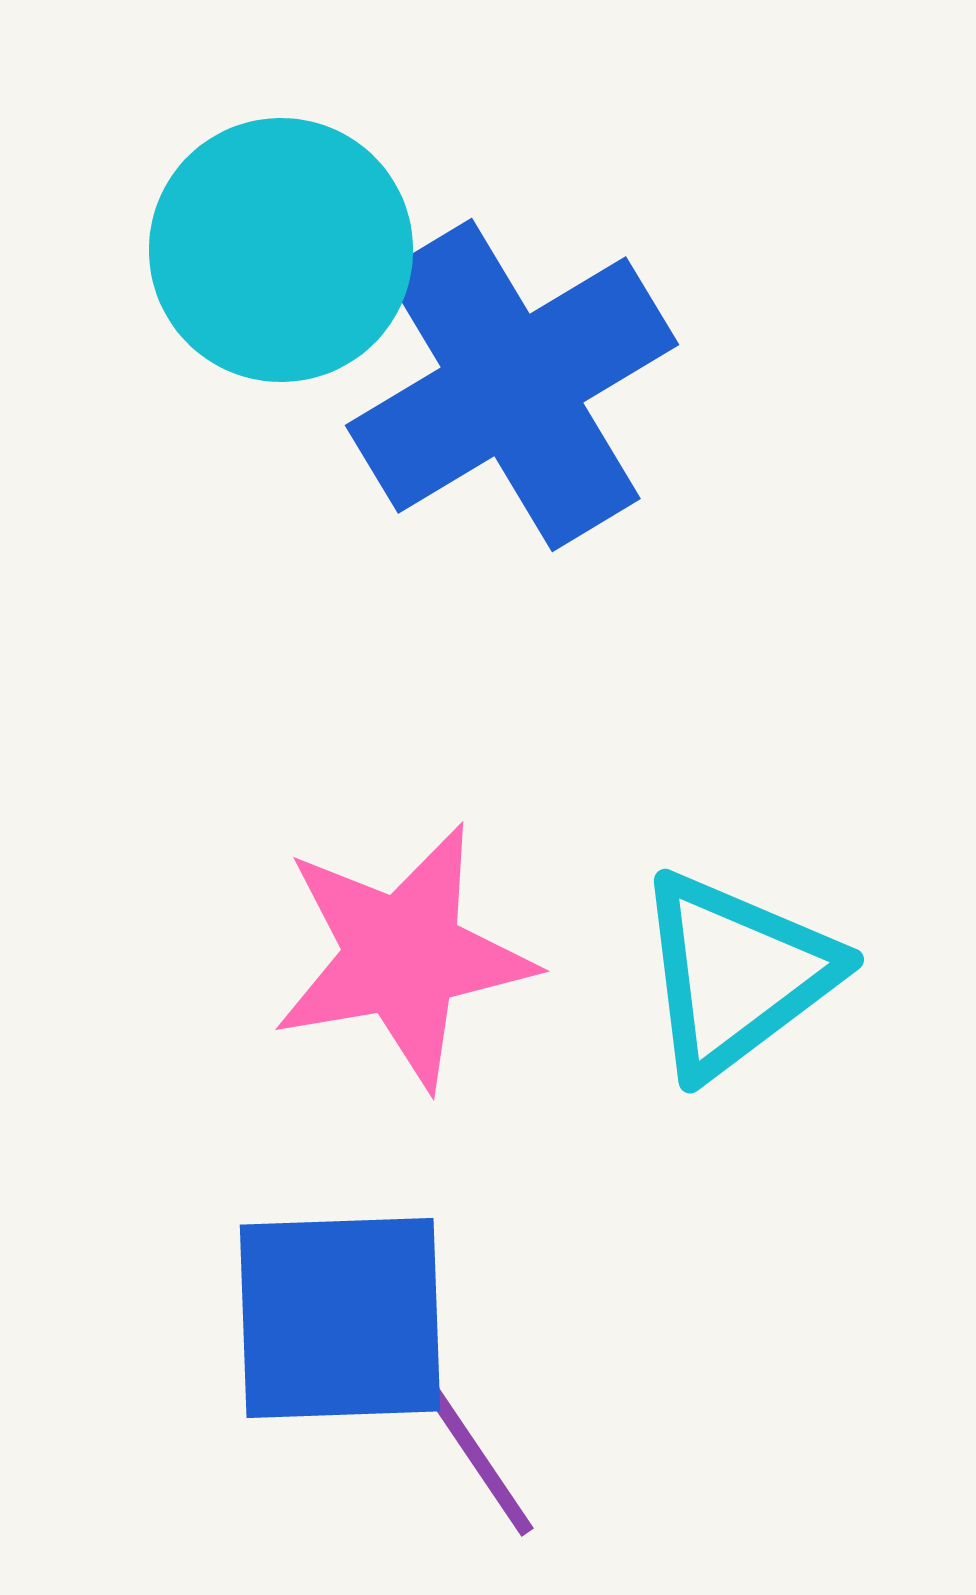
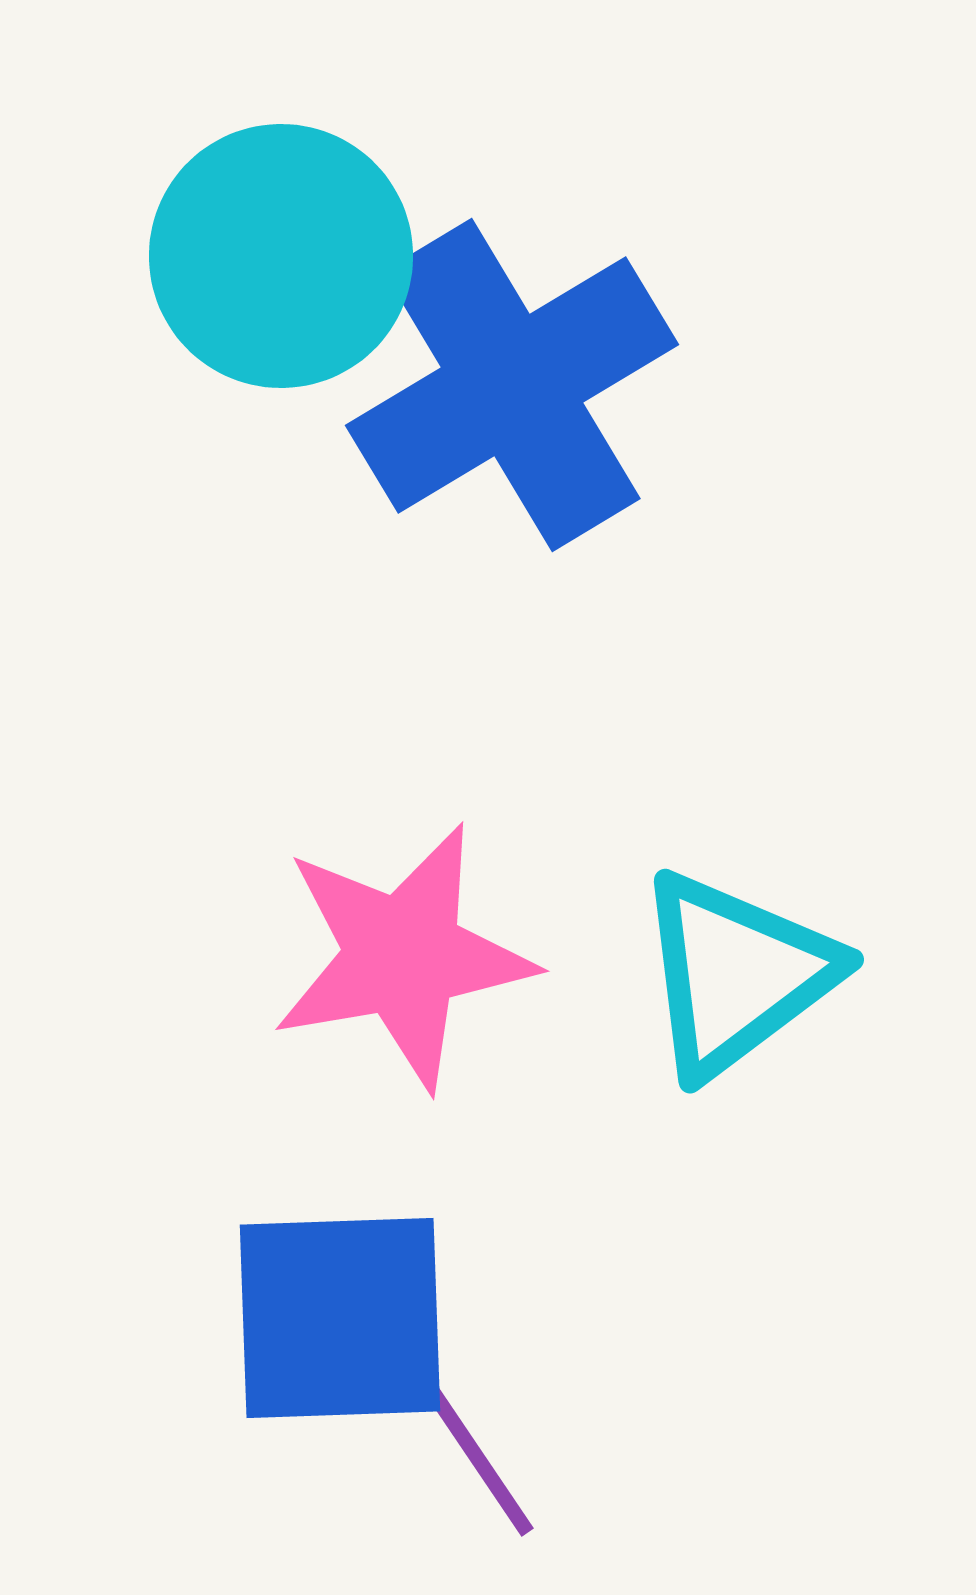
cyan circle: moved 6 px down
